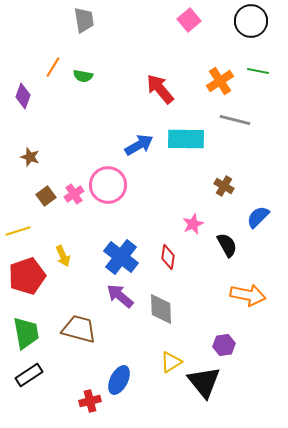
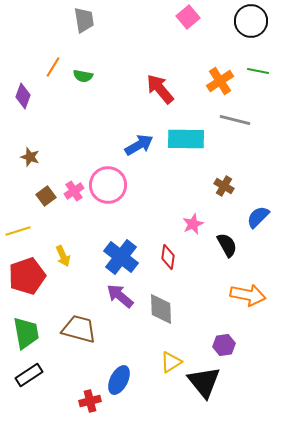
pink square: moved 1 px left, 3 px up
pink cross: moved 3 px up
